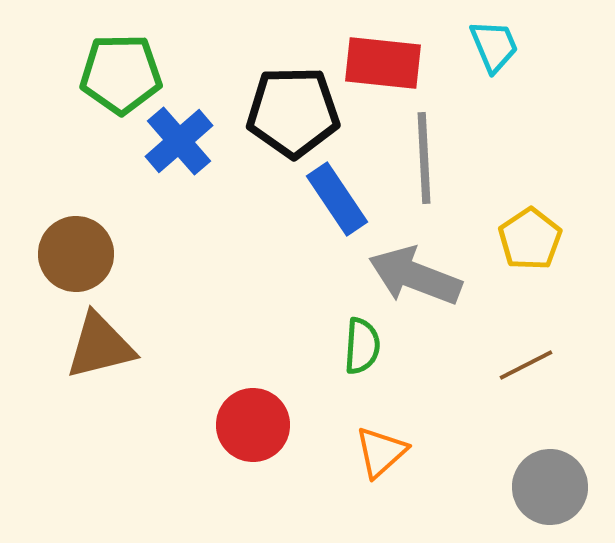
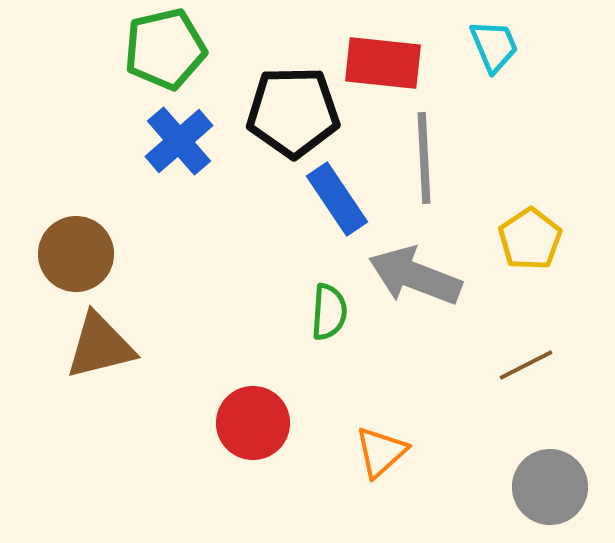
green pentagon: moved 44 px right, 25 px up; rotated 12 degrees counterclockwise
green semicircle: moved 33 px left, 34 px up
red circle: moved 2 px up
